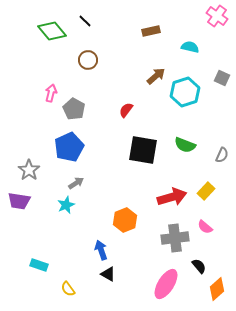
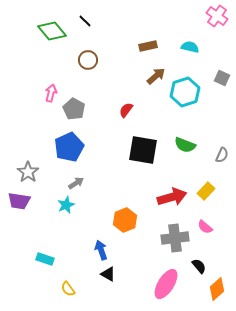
brown rectangle: moved 3 px left, 15 px down
gray star: moved 1 px left, 2 px down
cyan rectangle: moved 6 px right, 6 px up
